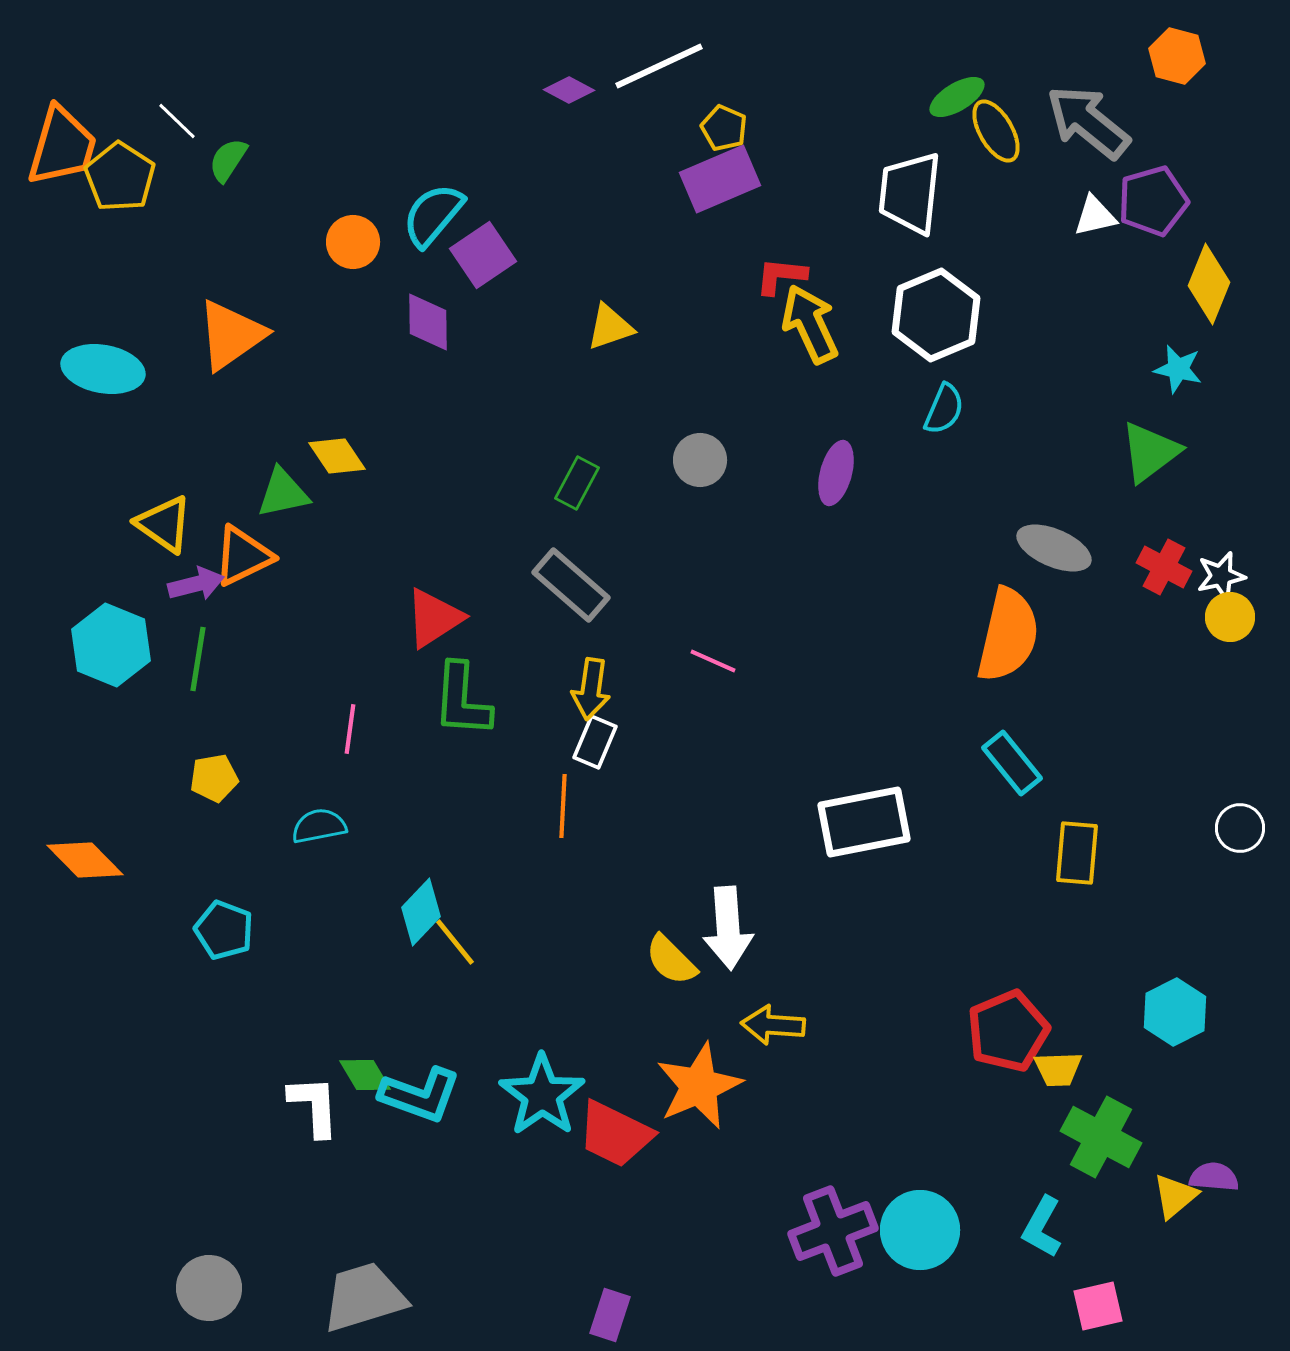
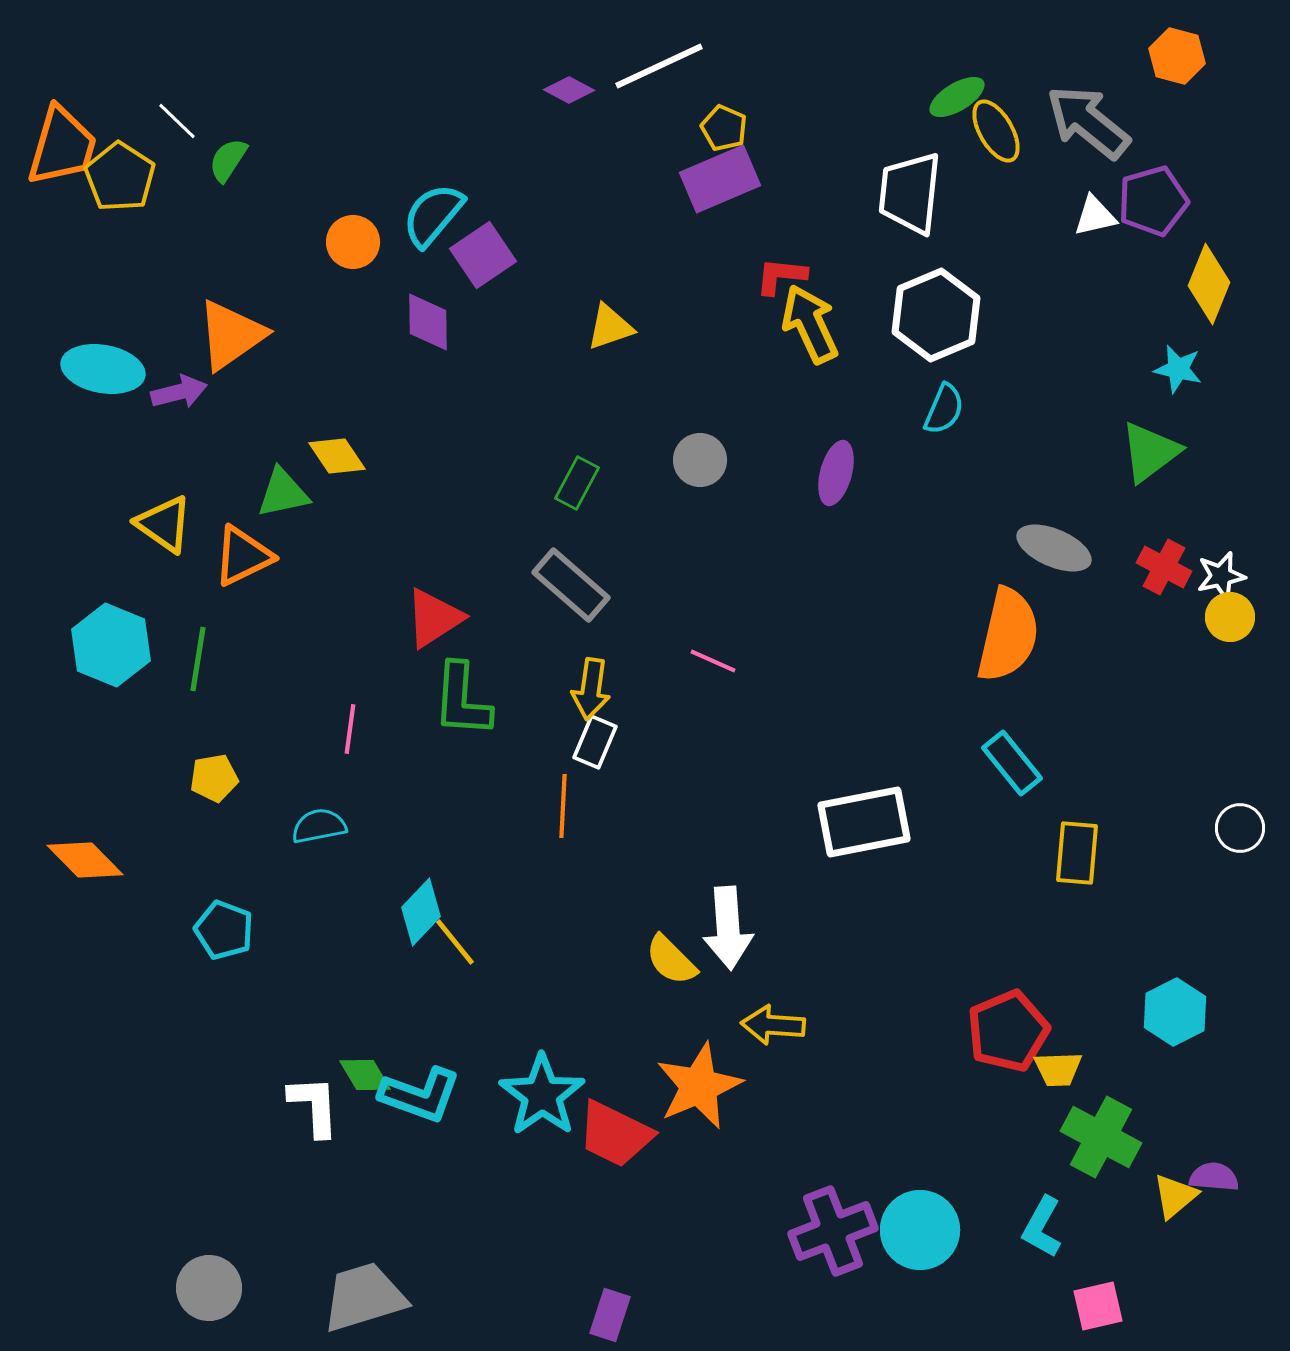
purple arrow at (196, 584): moved 17 px left, 192 px up
